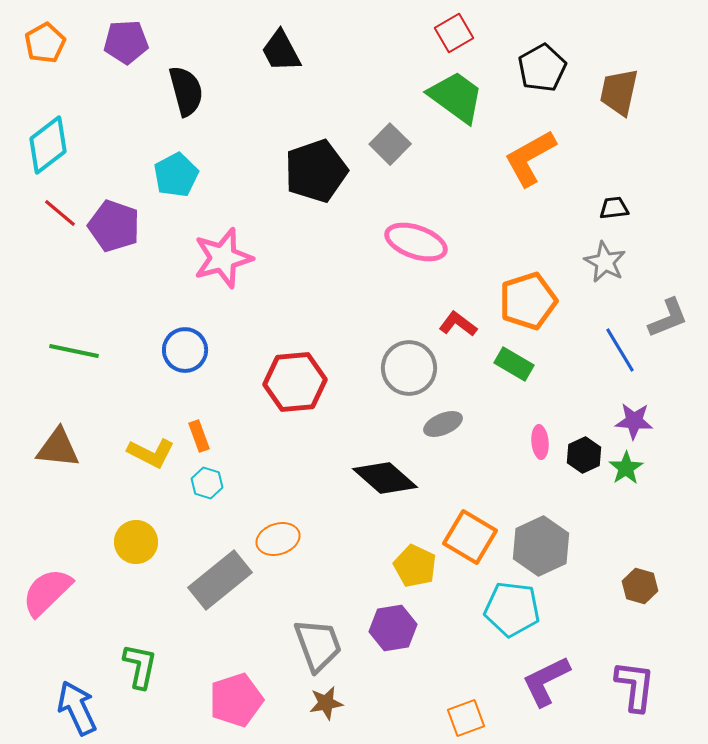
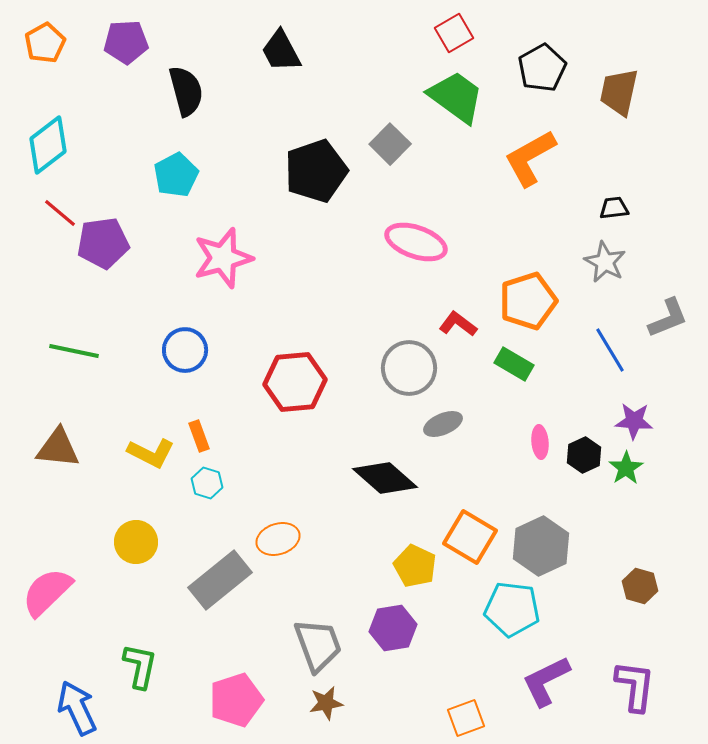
purple pentagon at (114, 226): moved 11 px left, 17 px down; rotated 27 degrees counterclockwise
blue line at (620, 350): moved 10 px left
